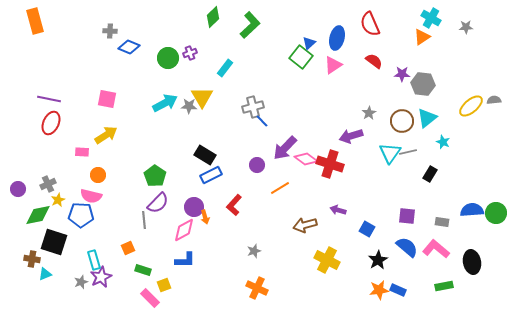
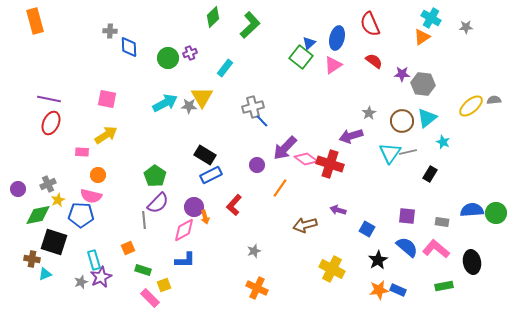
blue diamond at (129, 47): rotated 65 degrees clockwise
orange line at (280, 188): rotated 24 degrees counterclockwise
yellow cross at (327, 260): moved 5 px right, 9 px down
